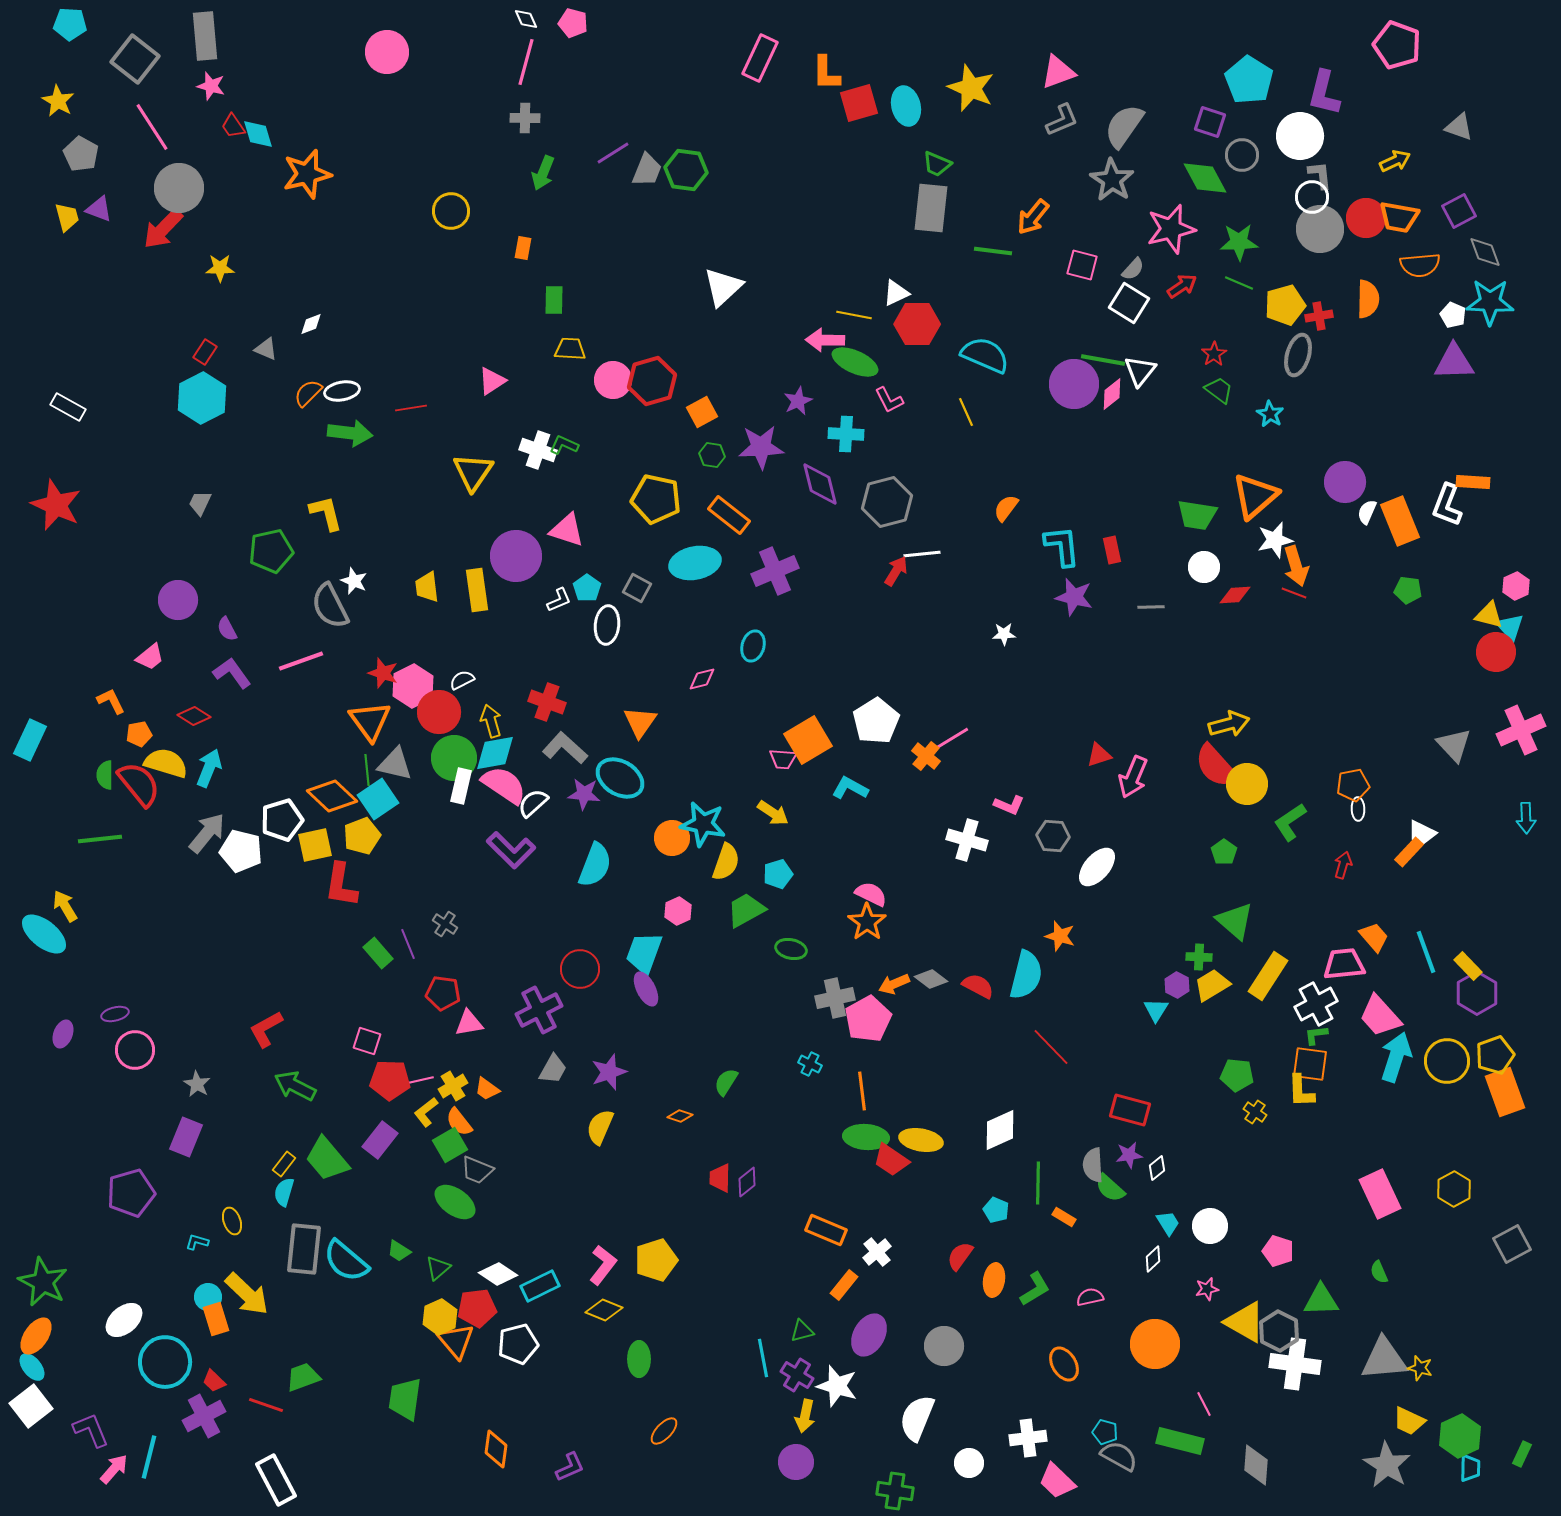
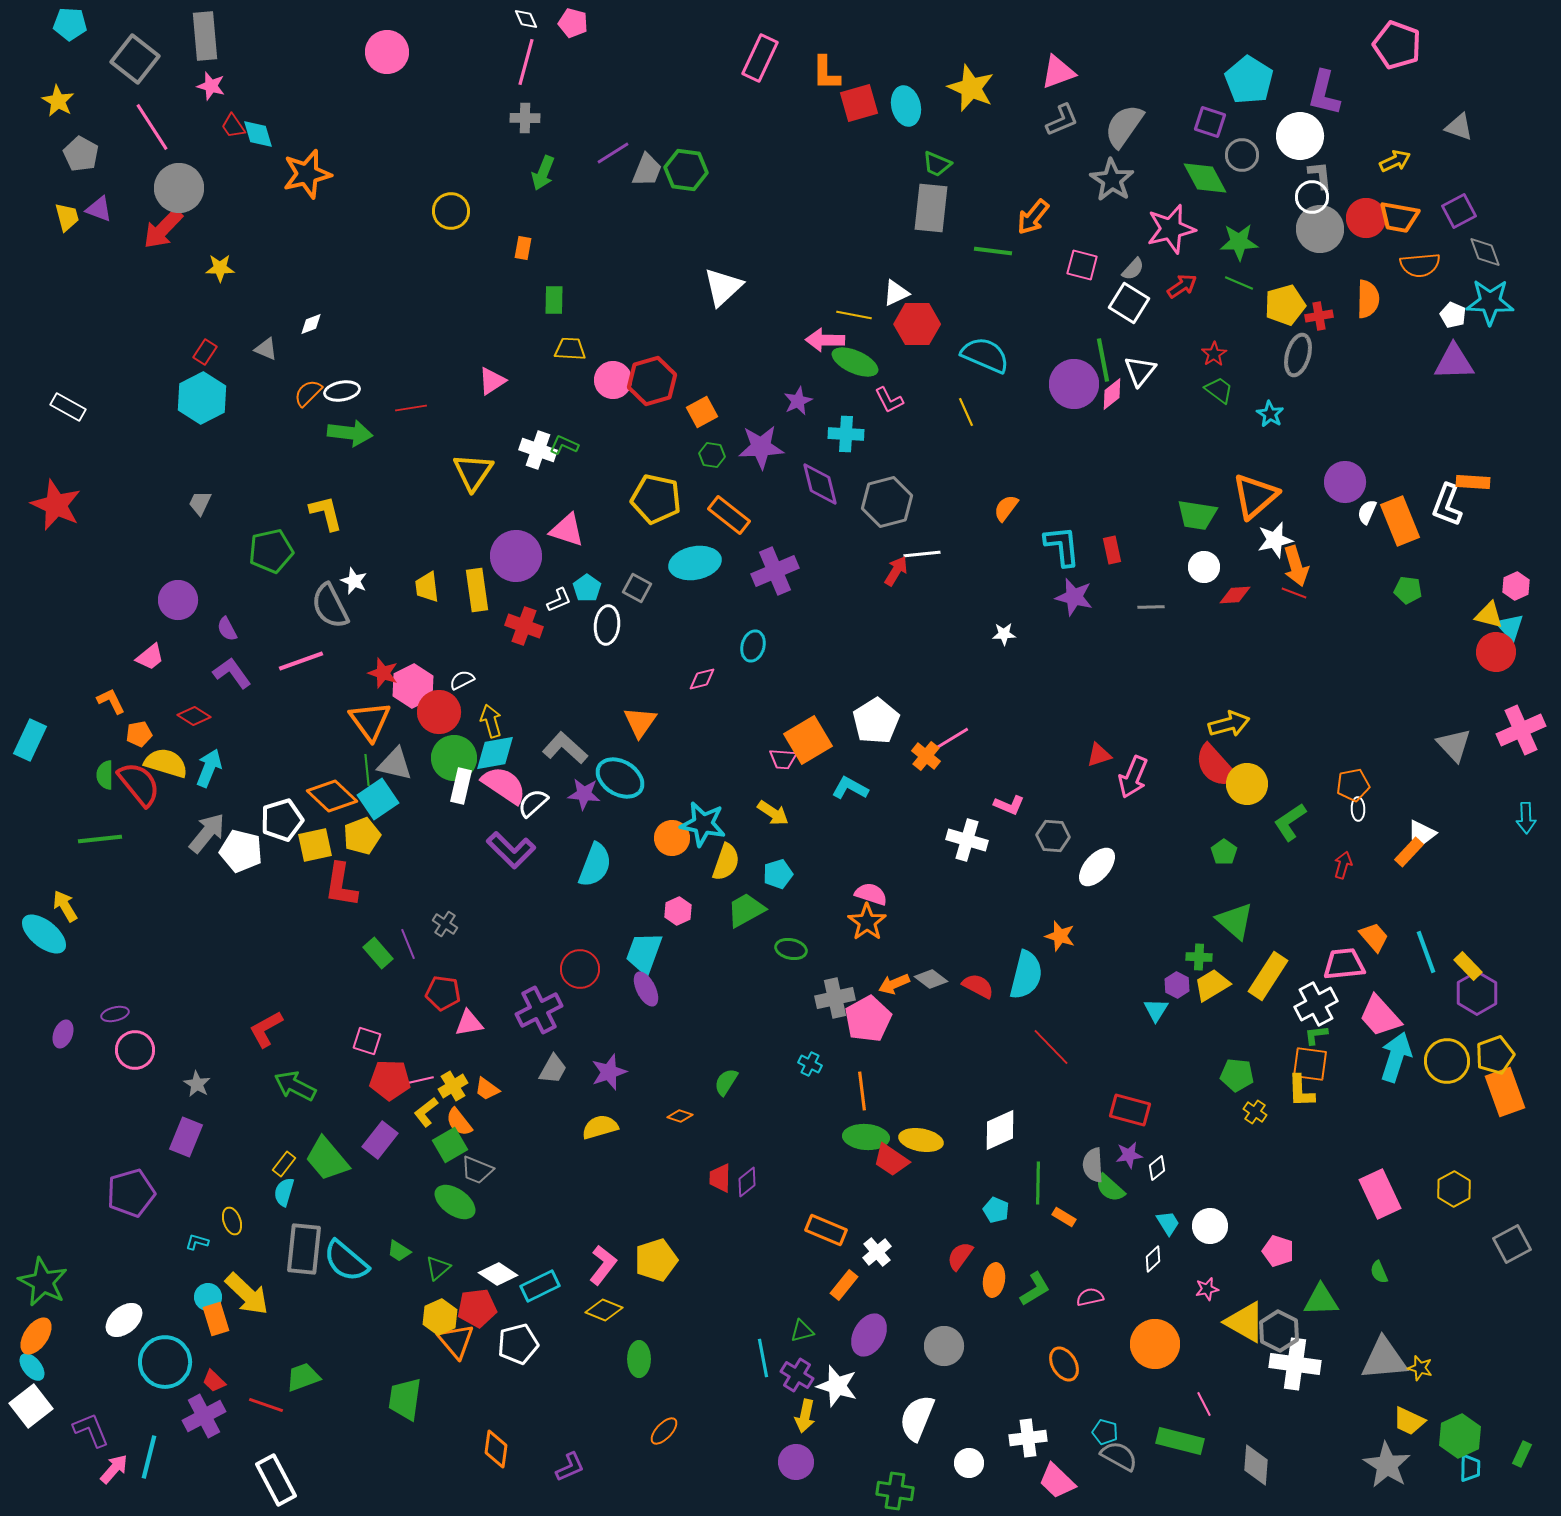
green line at (1103, 360): rotated 69 degrees clockwise
red cross at (547, 702): moved 23 px left, 76 px up
pink semicircle at (871, 894): rotated 8 degrees counterclockwise
yellow semicircle at (600, 1127): rotated 51 degrees clockwise
